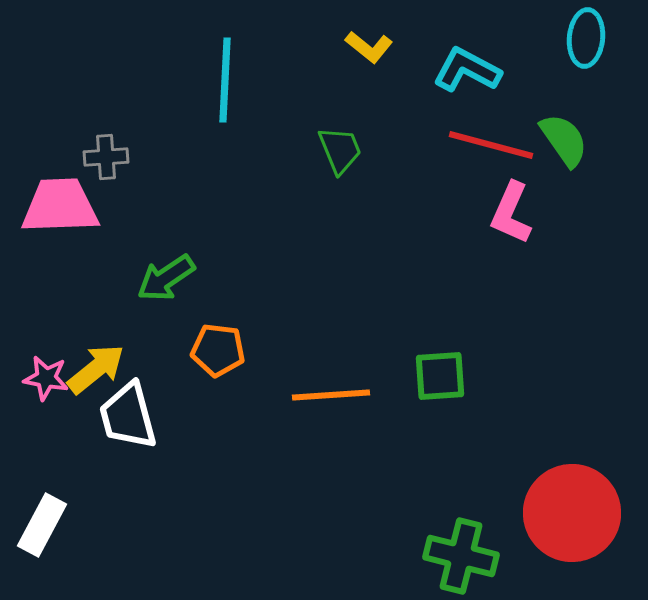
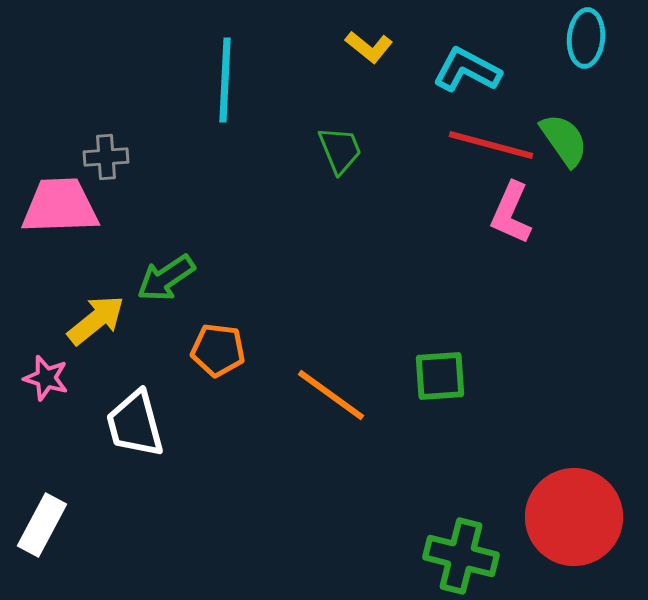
yellow arrow: moved 49 px up
pink star: rotated 6 degrees clockwise
orange line: rotated 40 degrees clockwise
white trapezoid: moved 7 px right, 8 px down
red circle: moved 2 px right, 4 px down
